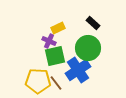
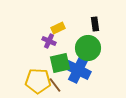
black rectangle: moved 2 px right, 1 px down; rotated 40 degrees clockwise
green square: moved 5 px right, 7 px down
blue cross: rotated 30 degrees counterclockwise
brown line: moved 1 px left, 2 px down
